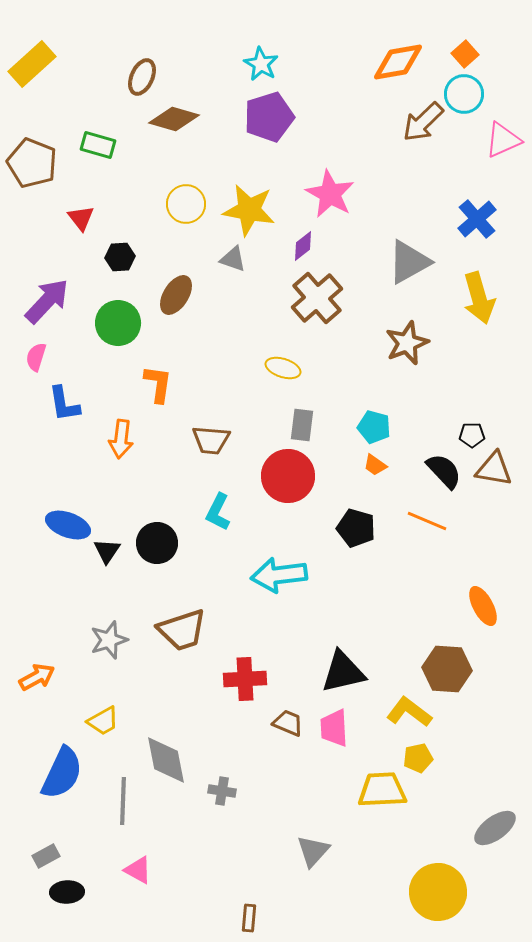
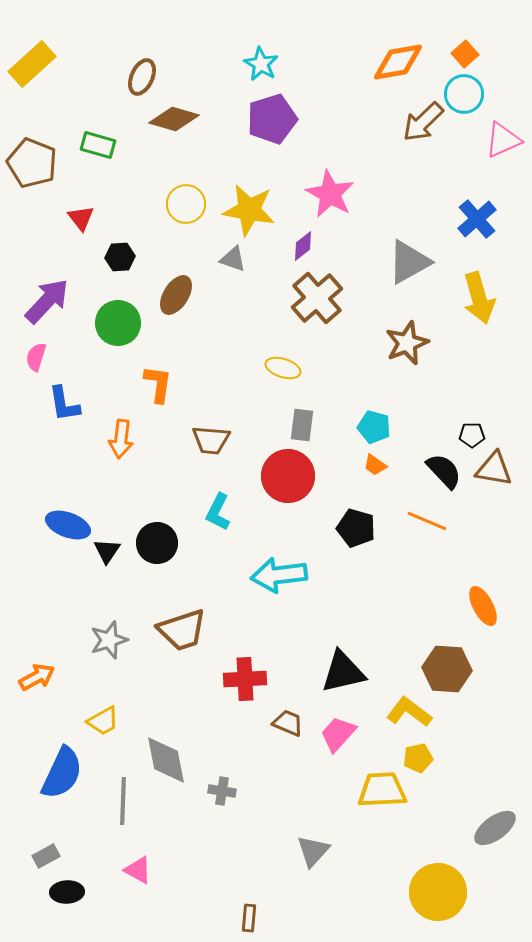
purple pentagon at (269, 117): moved 3 px right, 2 px down
pink trapezoid at (334, 728): moved 4 px right, 6 px down; rotated 45 degrees clockwise
